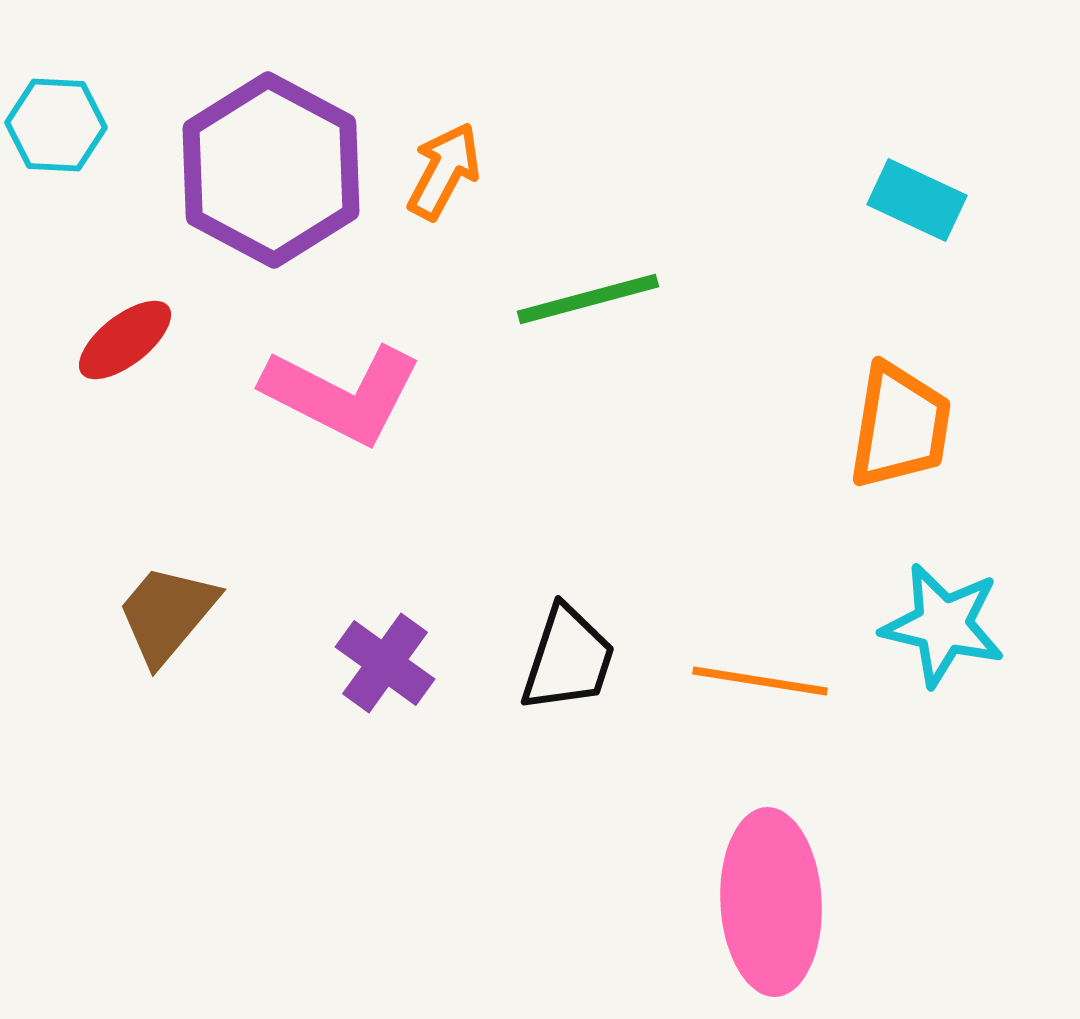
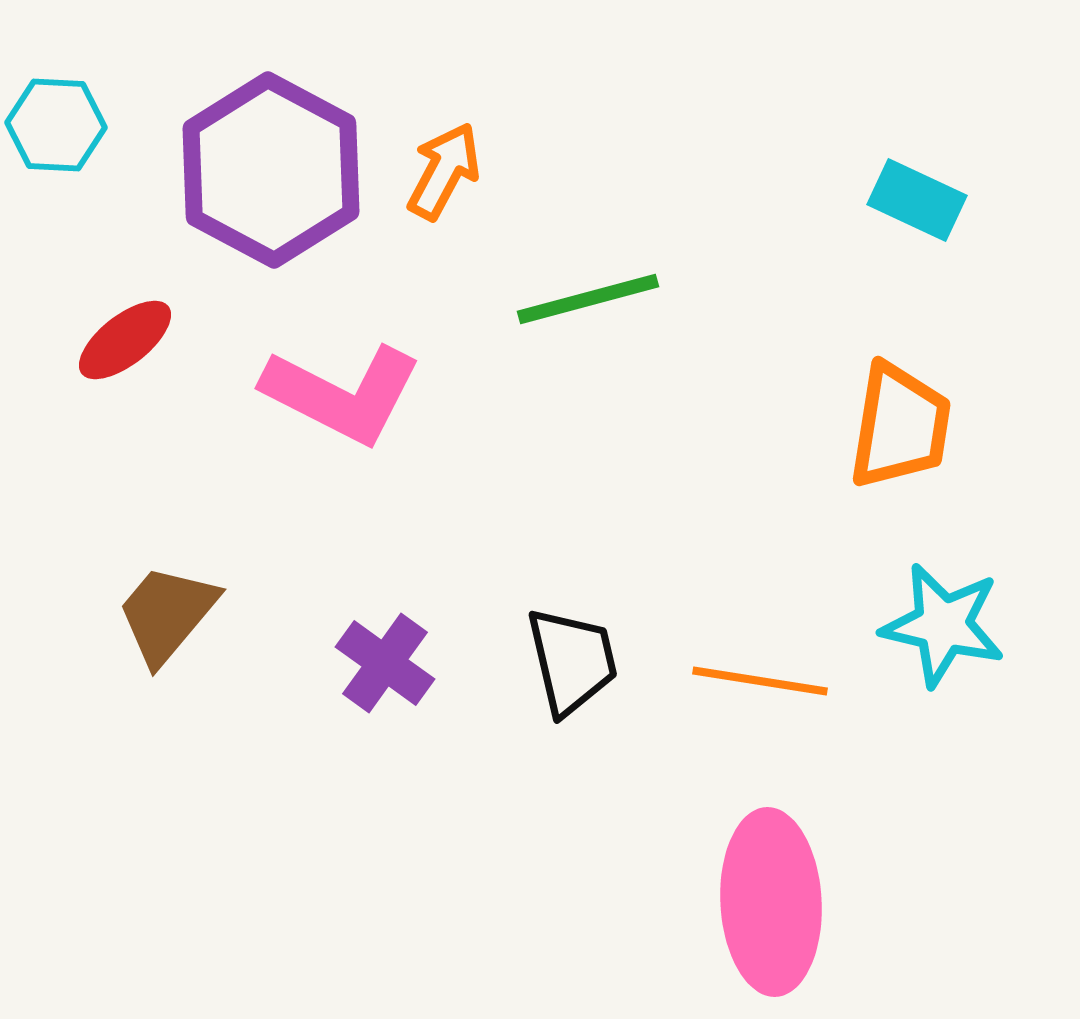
black trapezoid: moved 4 px right, 2 px down; rotated 31 degrees counterclockwise
